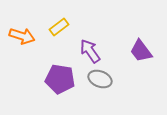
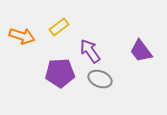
purple pentagon: moved 6 px up; rotated 12 degrees counterclockwise
